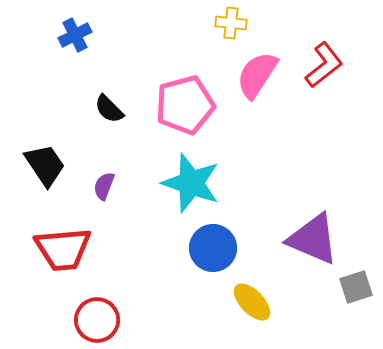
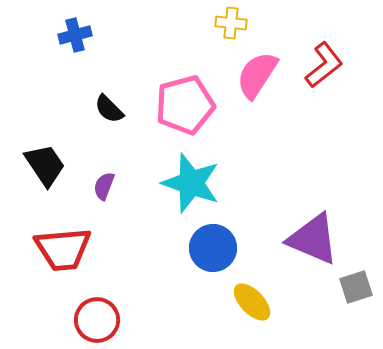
blue cross: rotated 12 degrees clockwise
